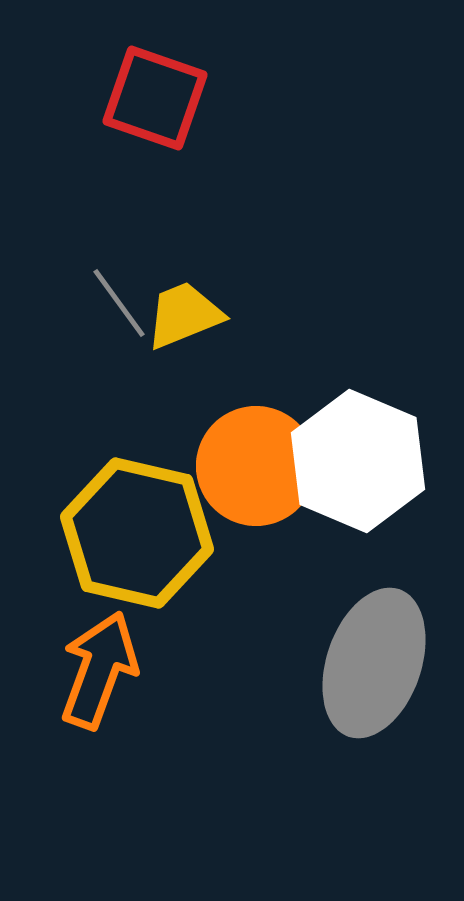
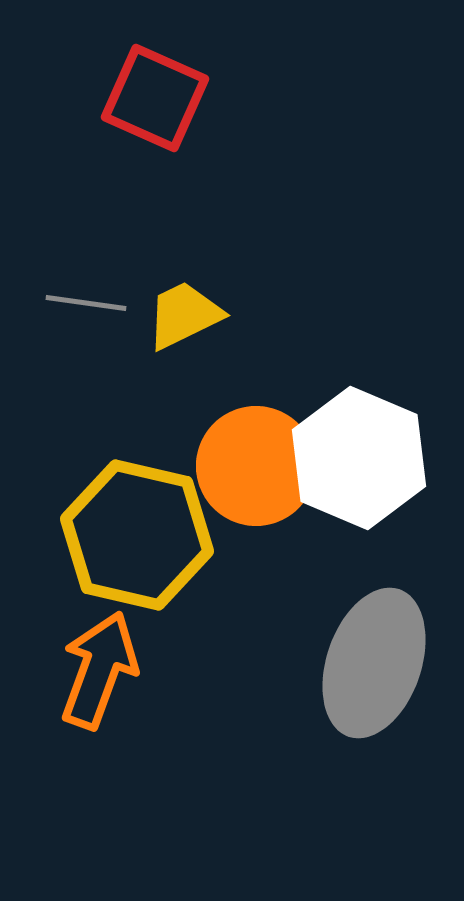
red square: rotated 5 degrees clockwise
gray line: moved 33 px left; rotated 46 degrees counterclockwise
yellow trapezoid: rotated 4 degrees counterclockwise
white hexagon: moved 1 px right, 3 px up
yellow hexagon: moved 2 px down
